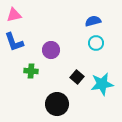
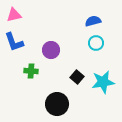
cyan star: moved 1 px right, 2 px up
